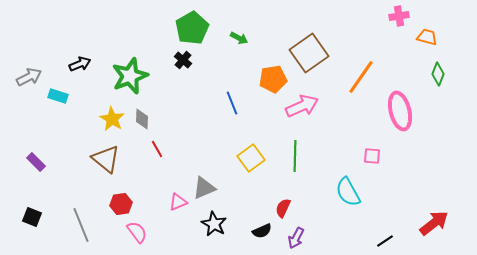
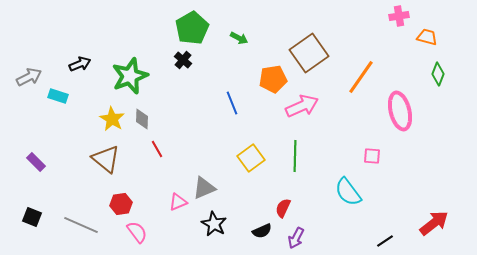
cyan semicircle: rotated 8 degrees counterclockwise
gray line: rotated 44 degrees counterclockwise
